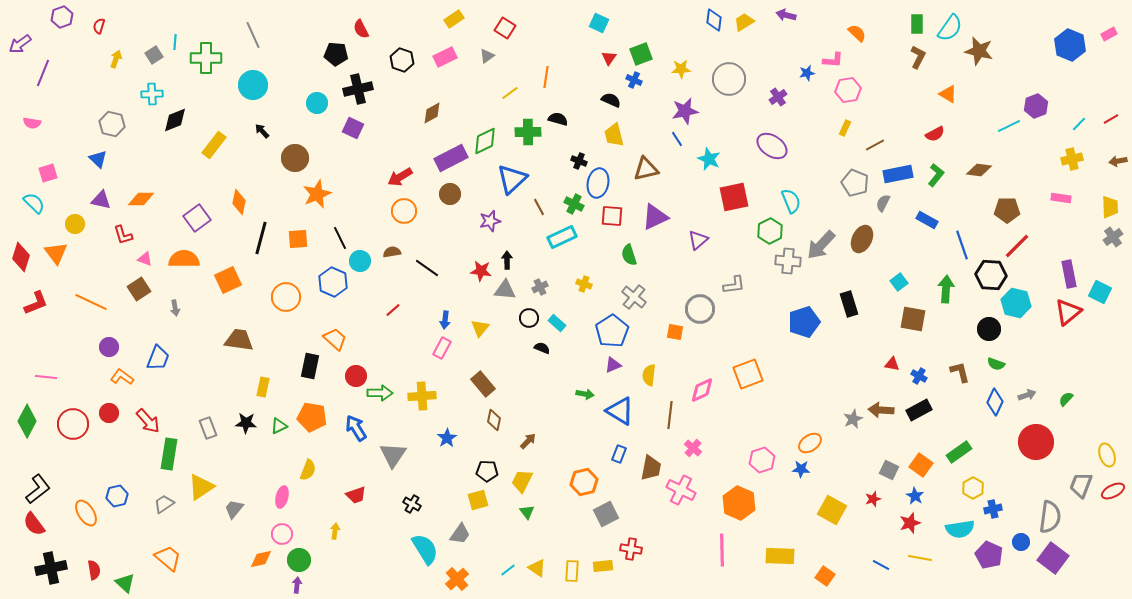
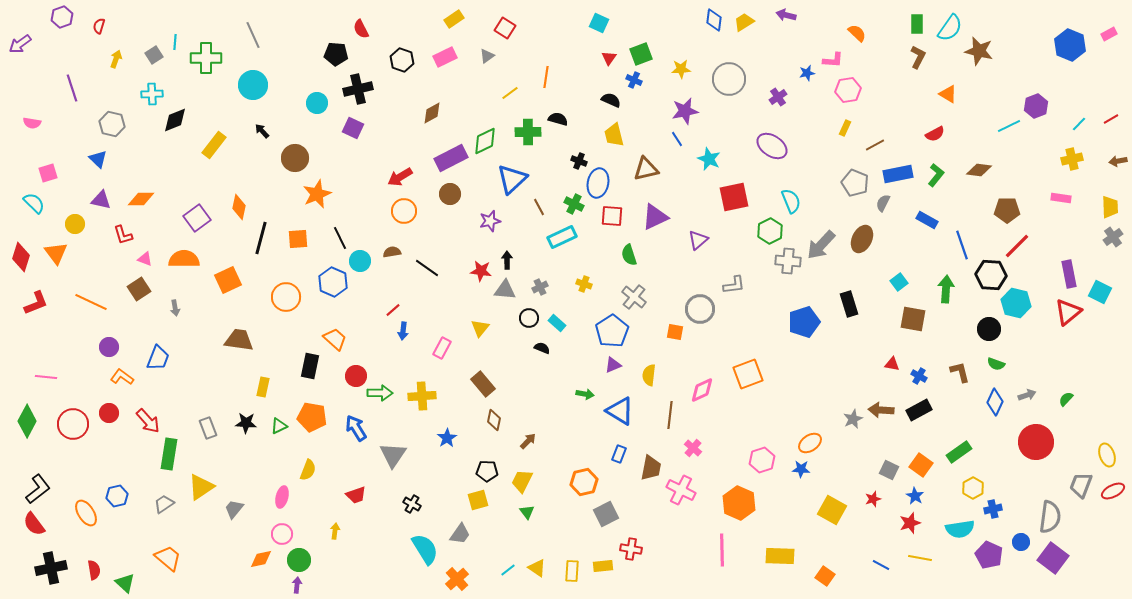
purple line at (43, 73): moved 29 px right, 15 px down; rotated 40 degrees counterclockwise
orange diamond at (239, 202): moved 5 px down
blue arrow at (445, 320): moved 42 px left, 11 px down
